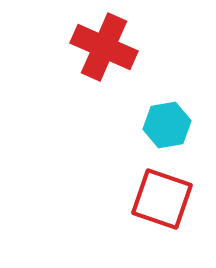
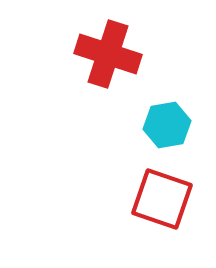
red cross: moved 4 px right, 7 px down; rotated 6 degrees counterclockwise
